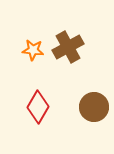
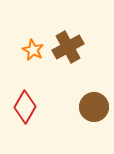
orange star: rotated 20 degrees clockwise
red diamond: moved 13 px left
